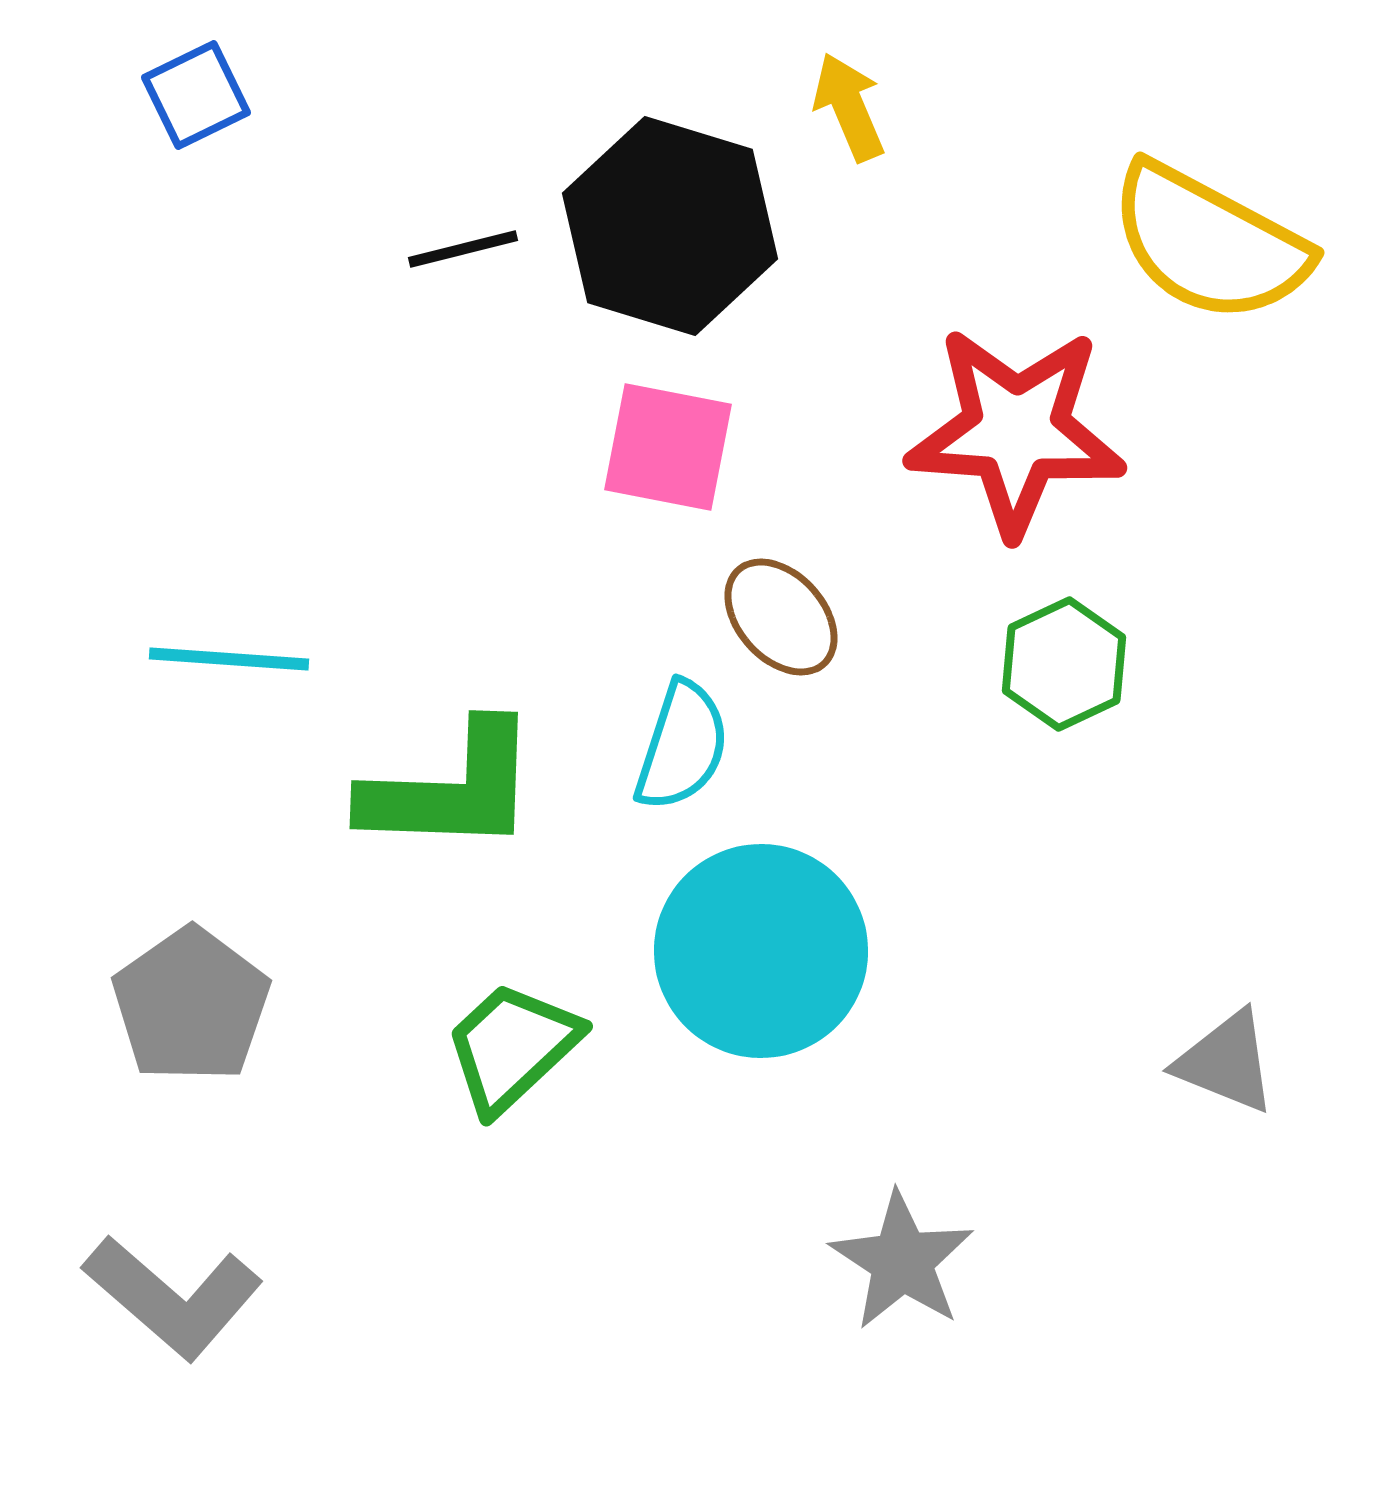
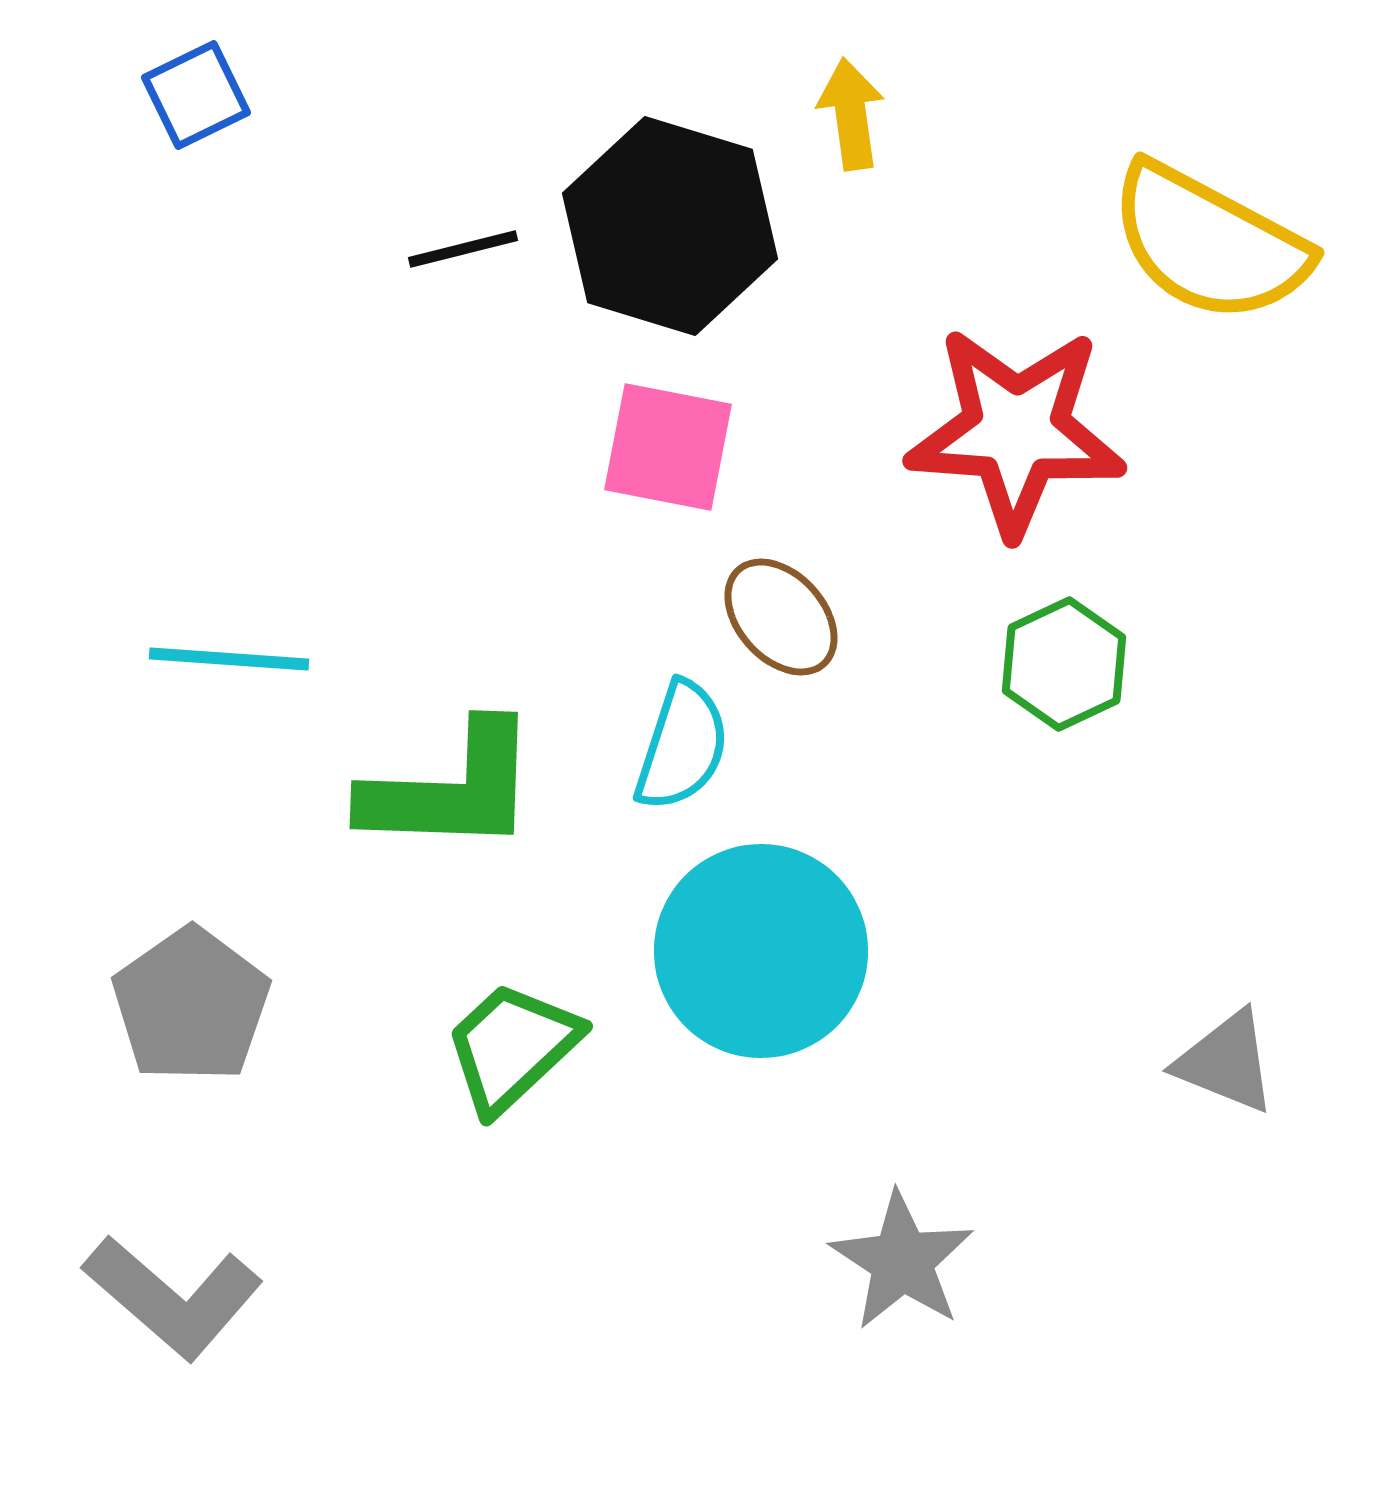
yellow arrow: moved 2 px right, 7 px down; rotated 15 degrees clockwise
